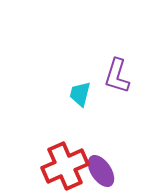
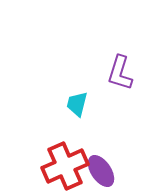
purple L-shape: moved 3 px right, 3 px up
cyan trapezoid: moved 3 px left, 10 px down
